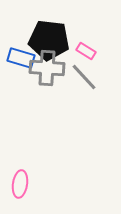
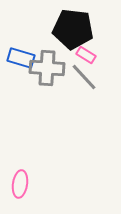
black pentagon: moved 24 px right, 11 px up
pink rectangle: moved 4 px down
